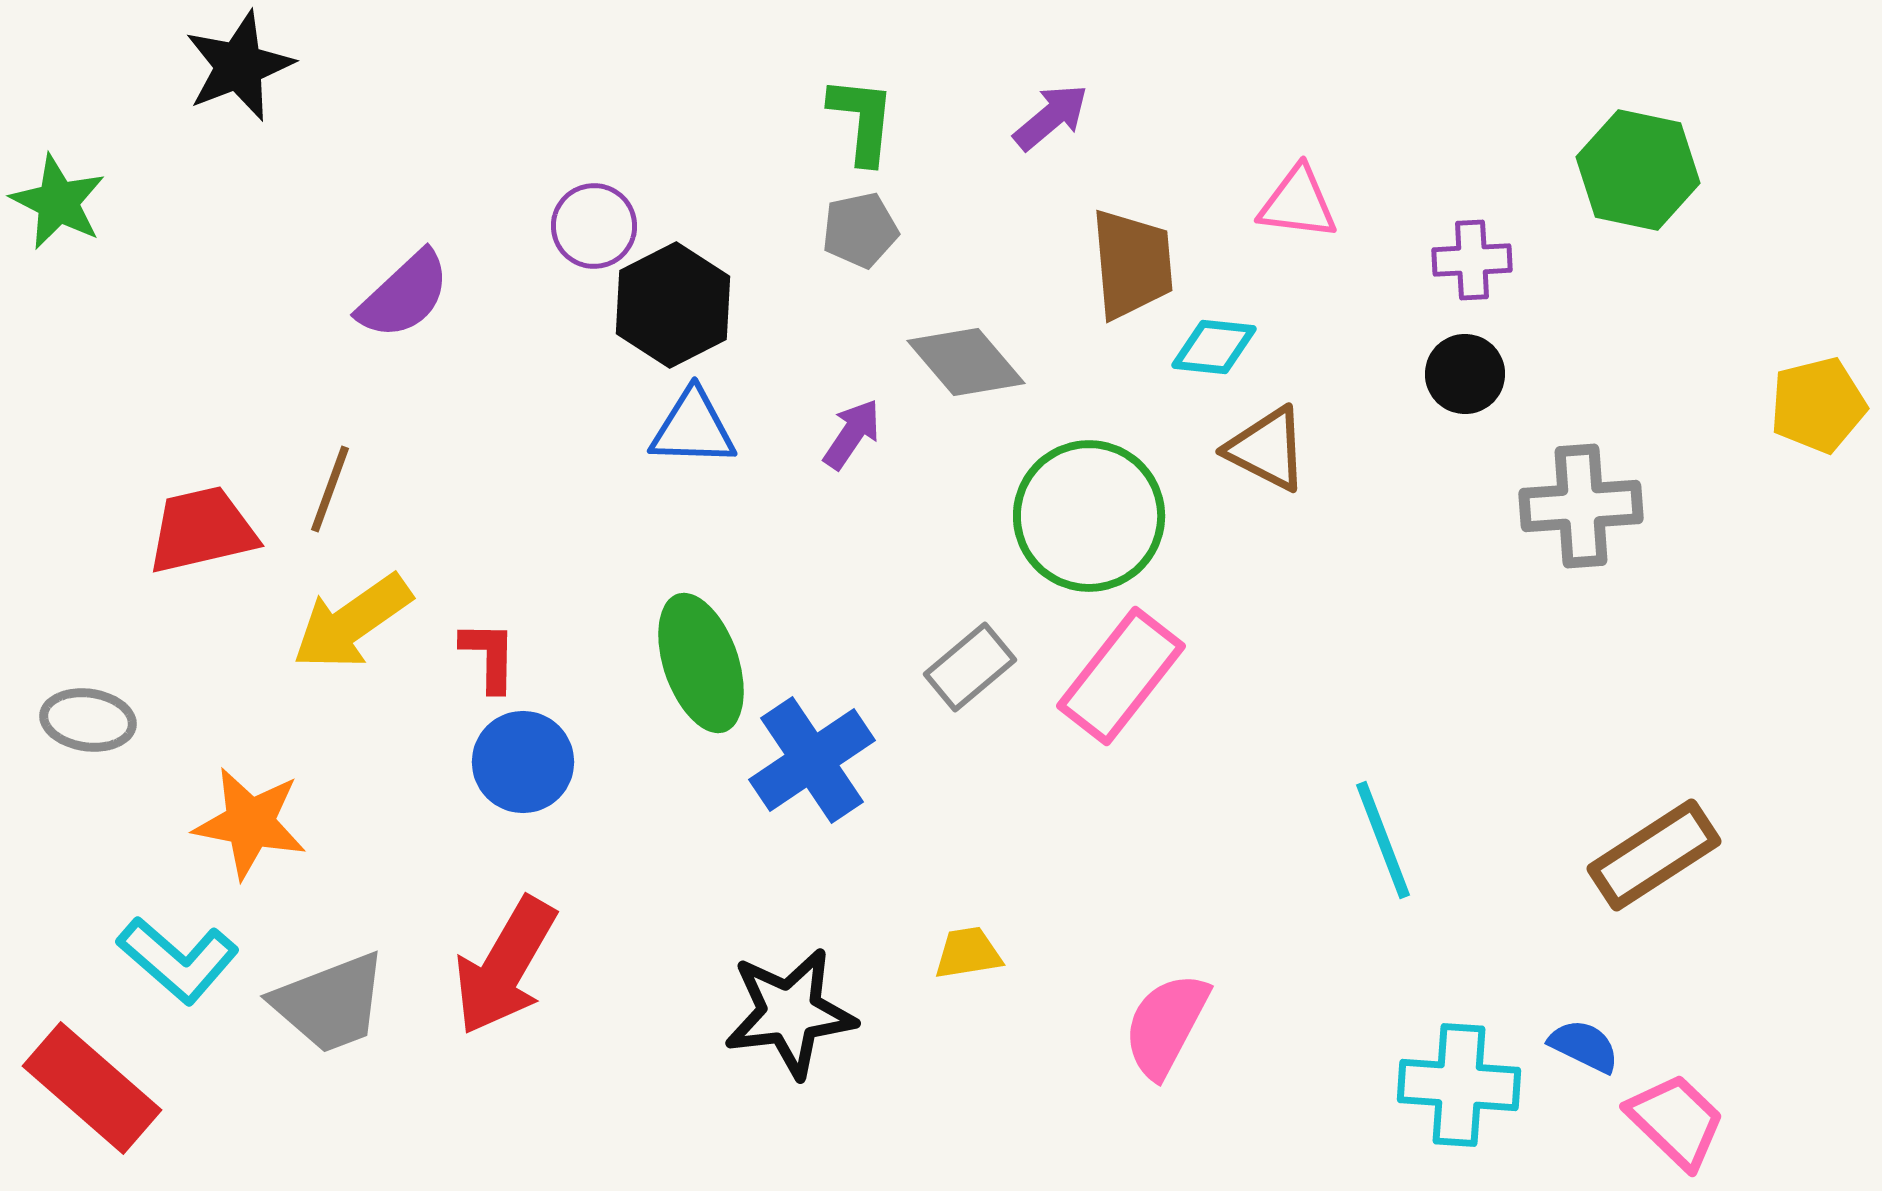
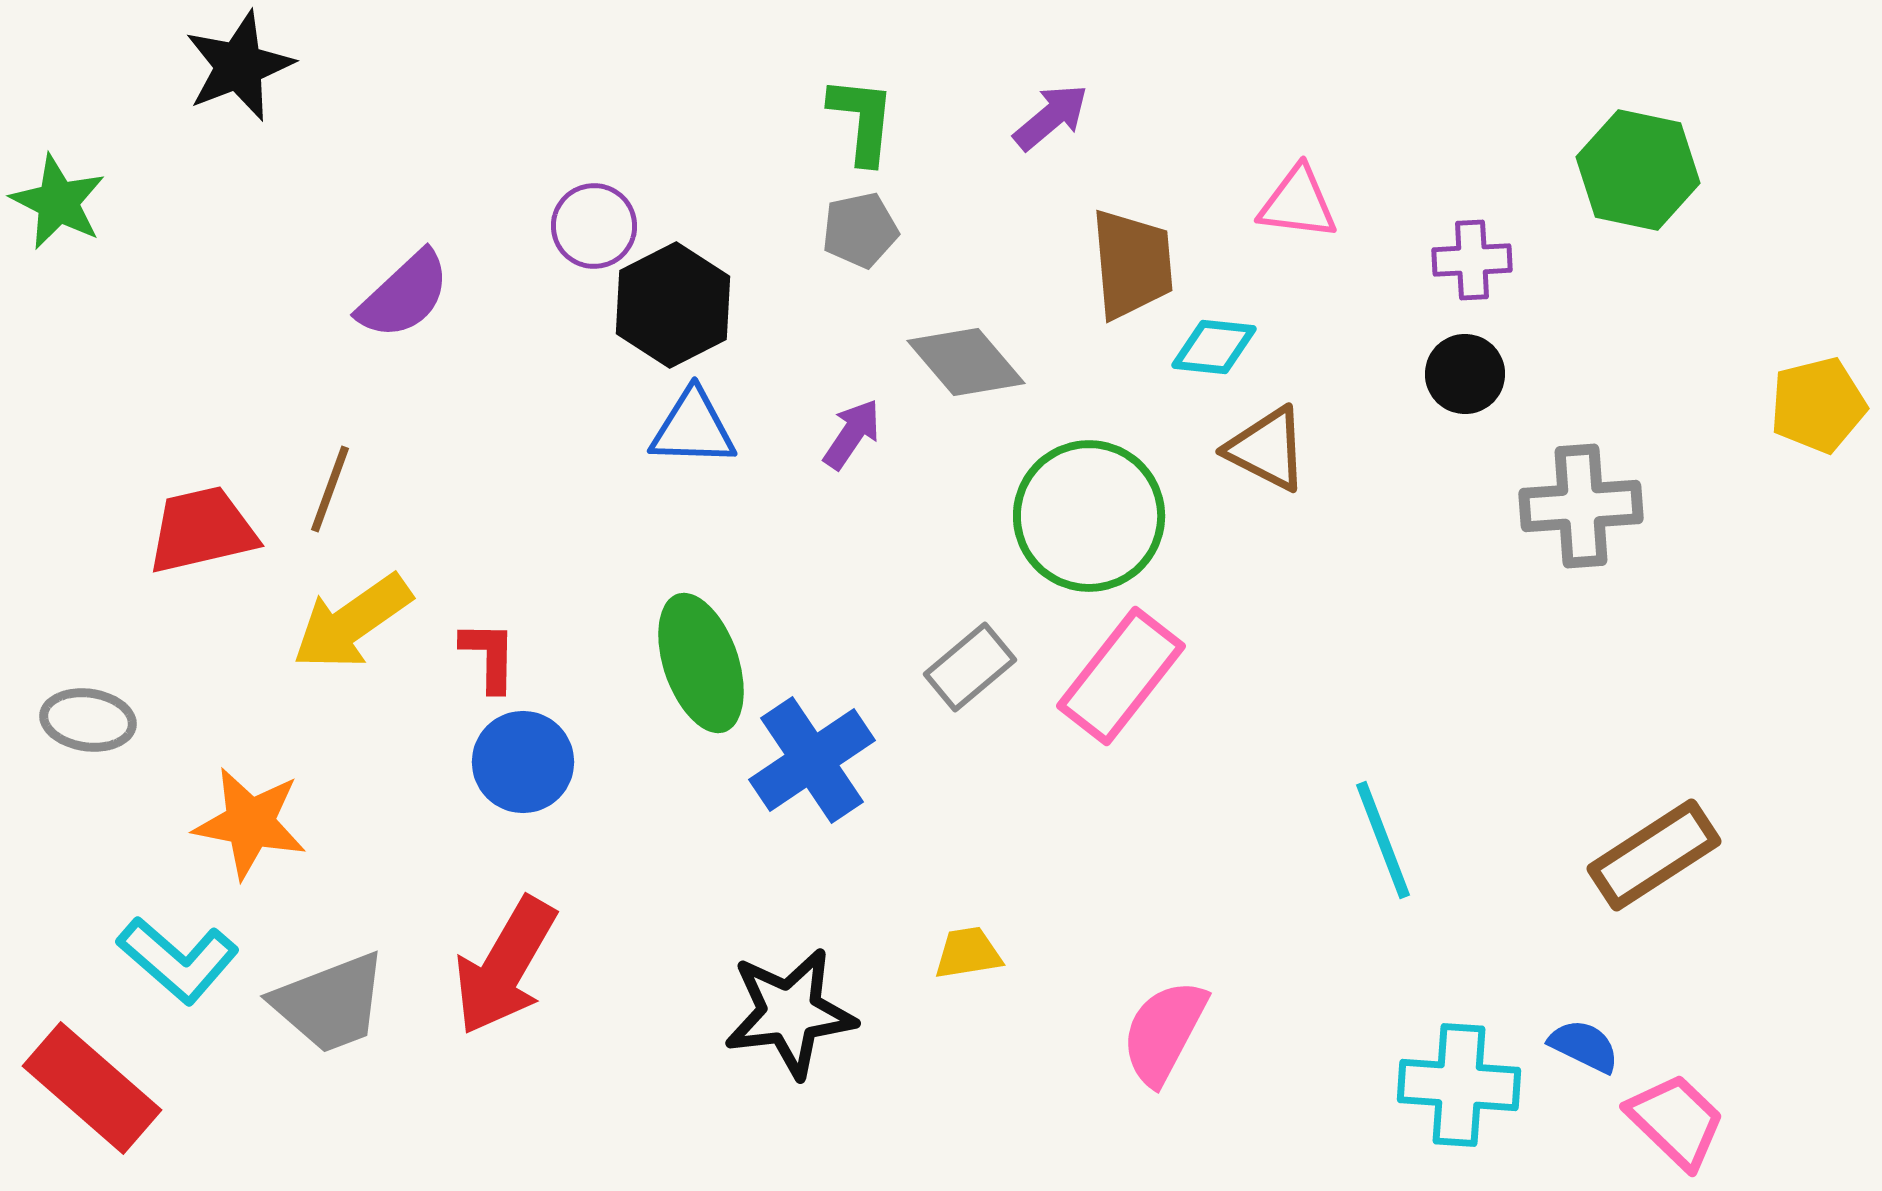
pink semicircle at (1166, 1025): moved 2 px left, 7 px down
